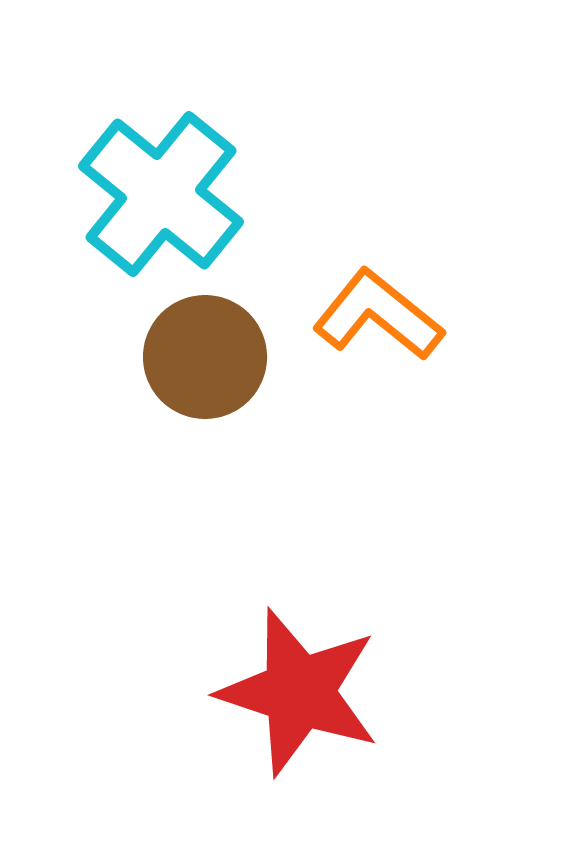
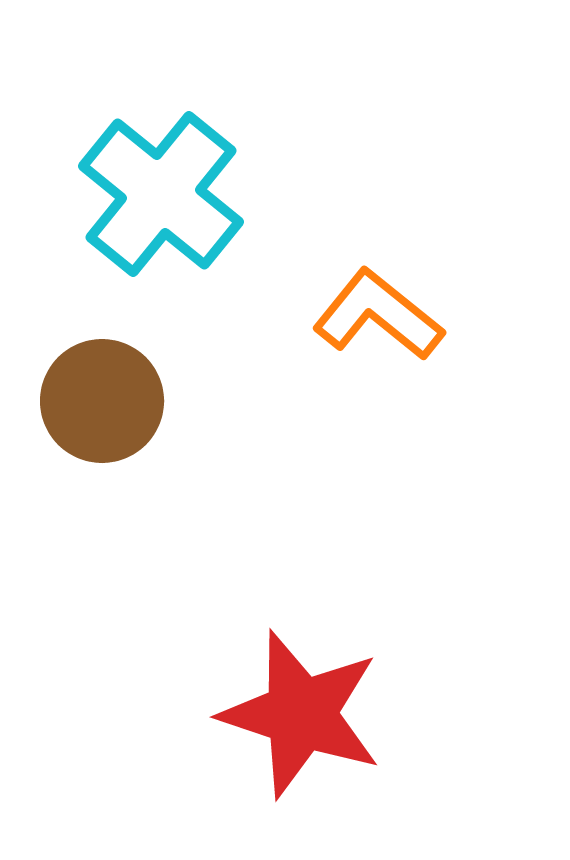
brown circle: moved 103 px left, 44 px down
red star: moved 2 px right, 22 px down
